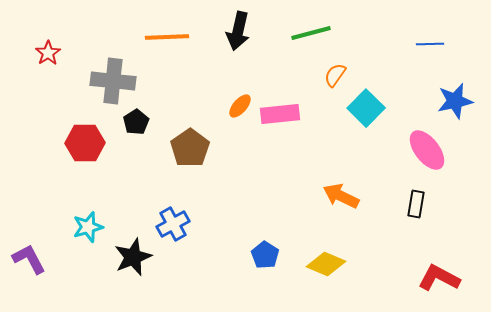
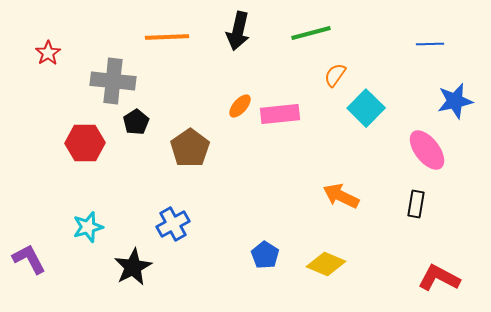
black star: moved 10 px down; rotated 6 degrees counterclockwise
